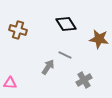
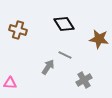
black diamond: moved 2 px left
